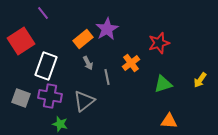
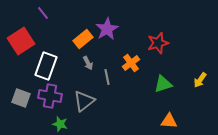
red star: moved 1 px left
